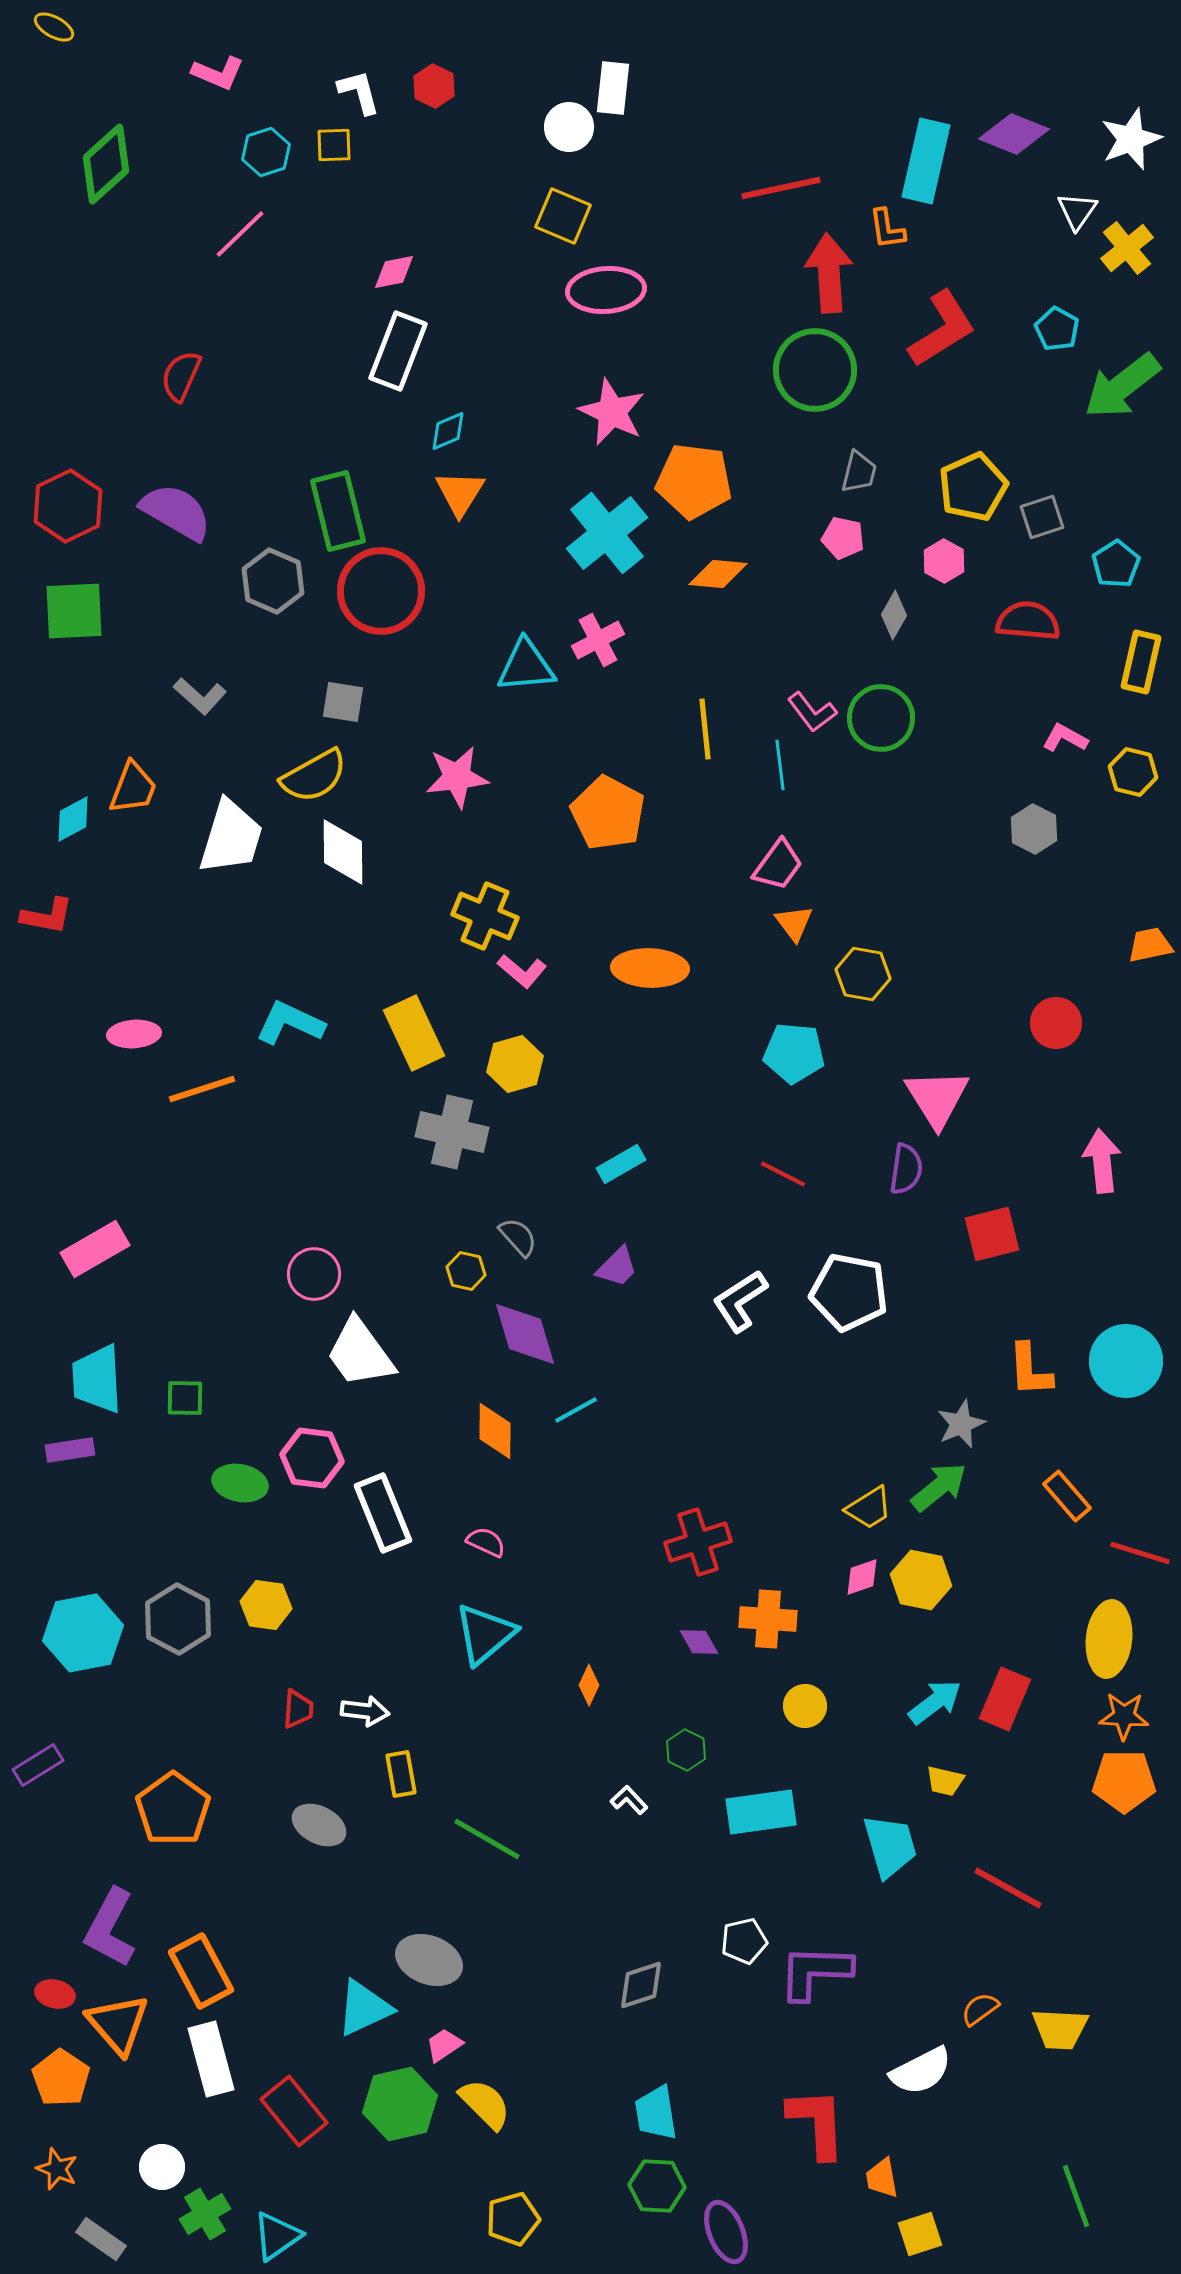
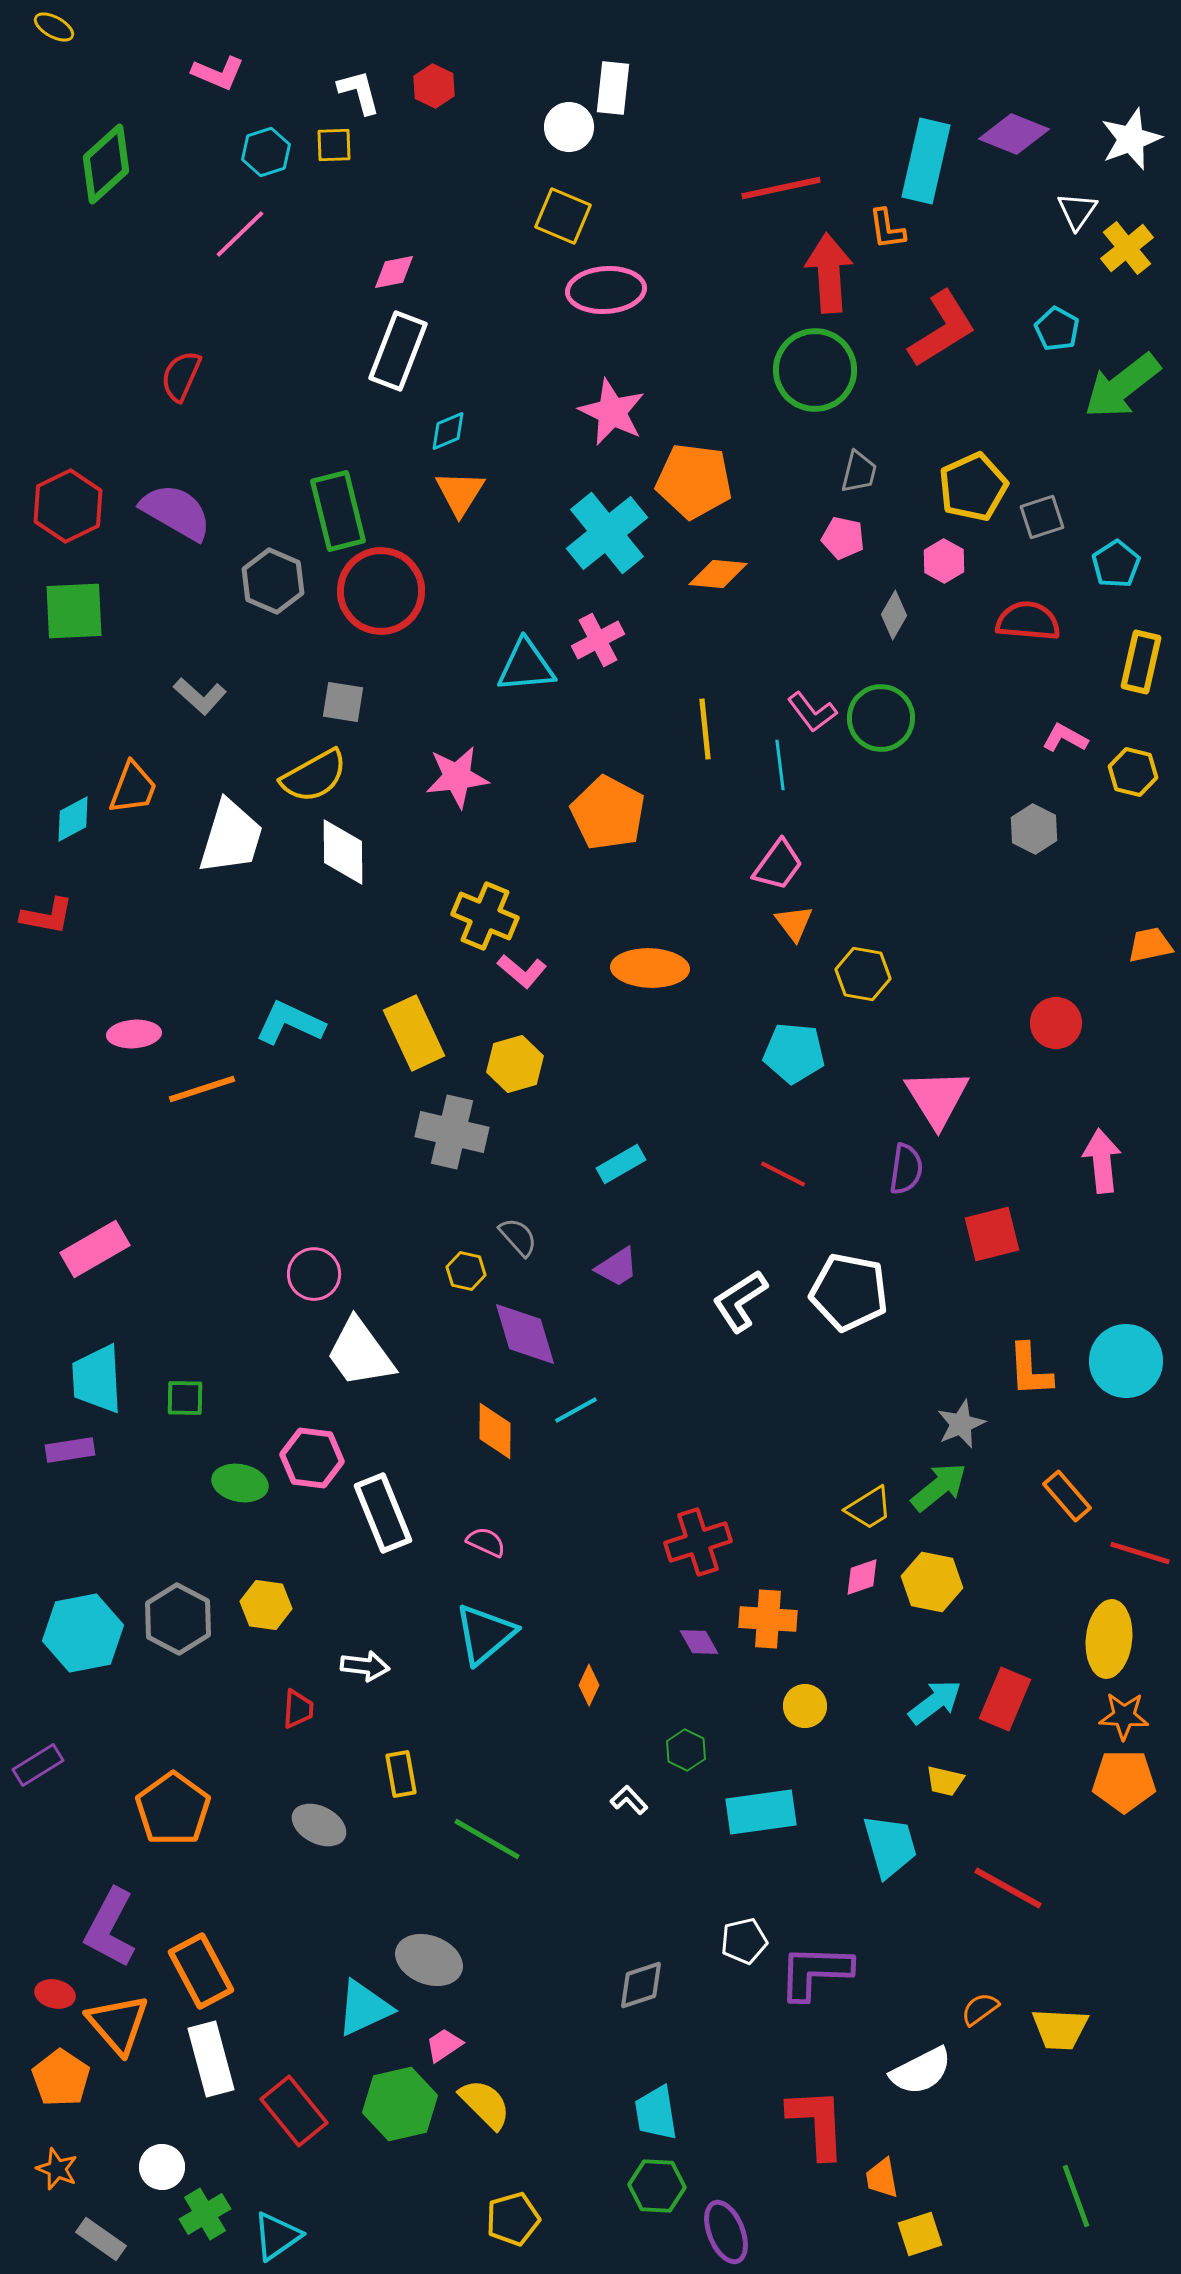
purple trapezoid at (617, 1267): rotated 12 degrees clockwise
yellow hexagon at (921, 1580): moved 11 px right, 2 px down
white arrow at (365, 1711): moved 45 px up
